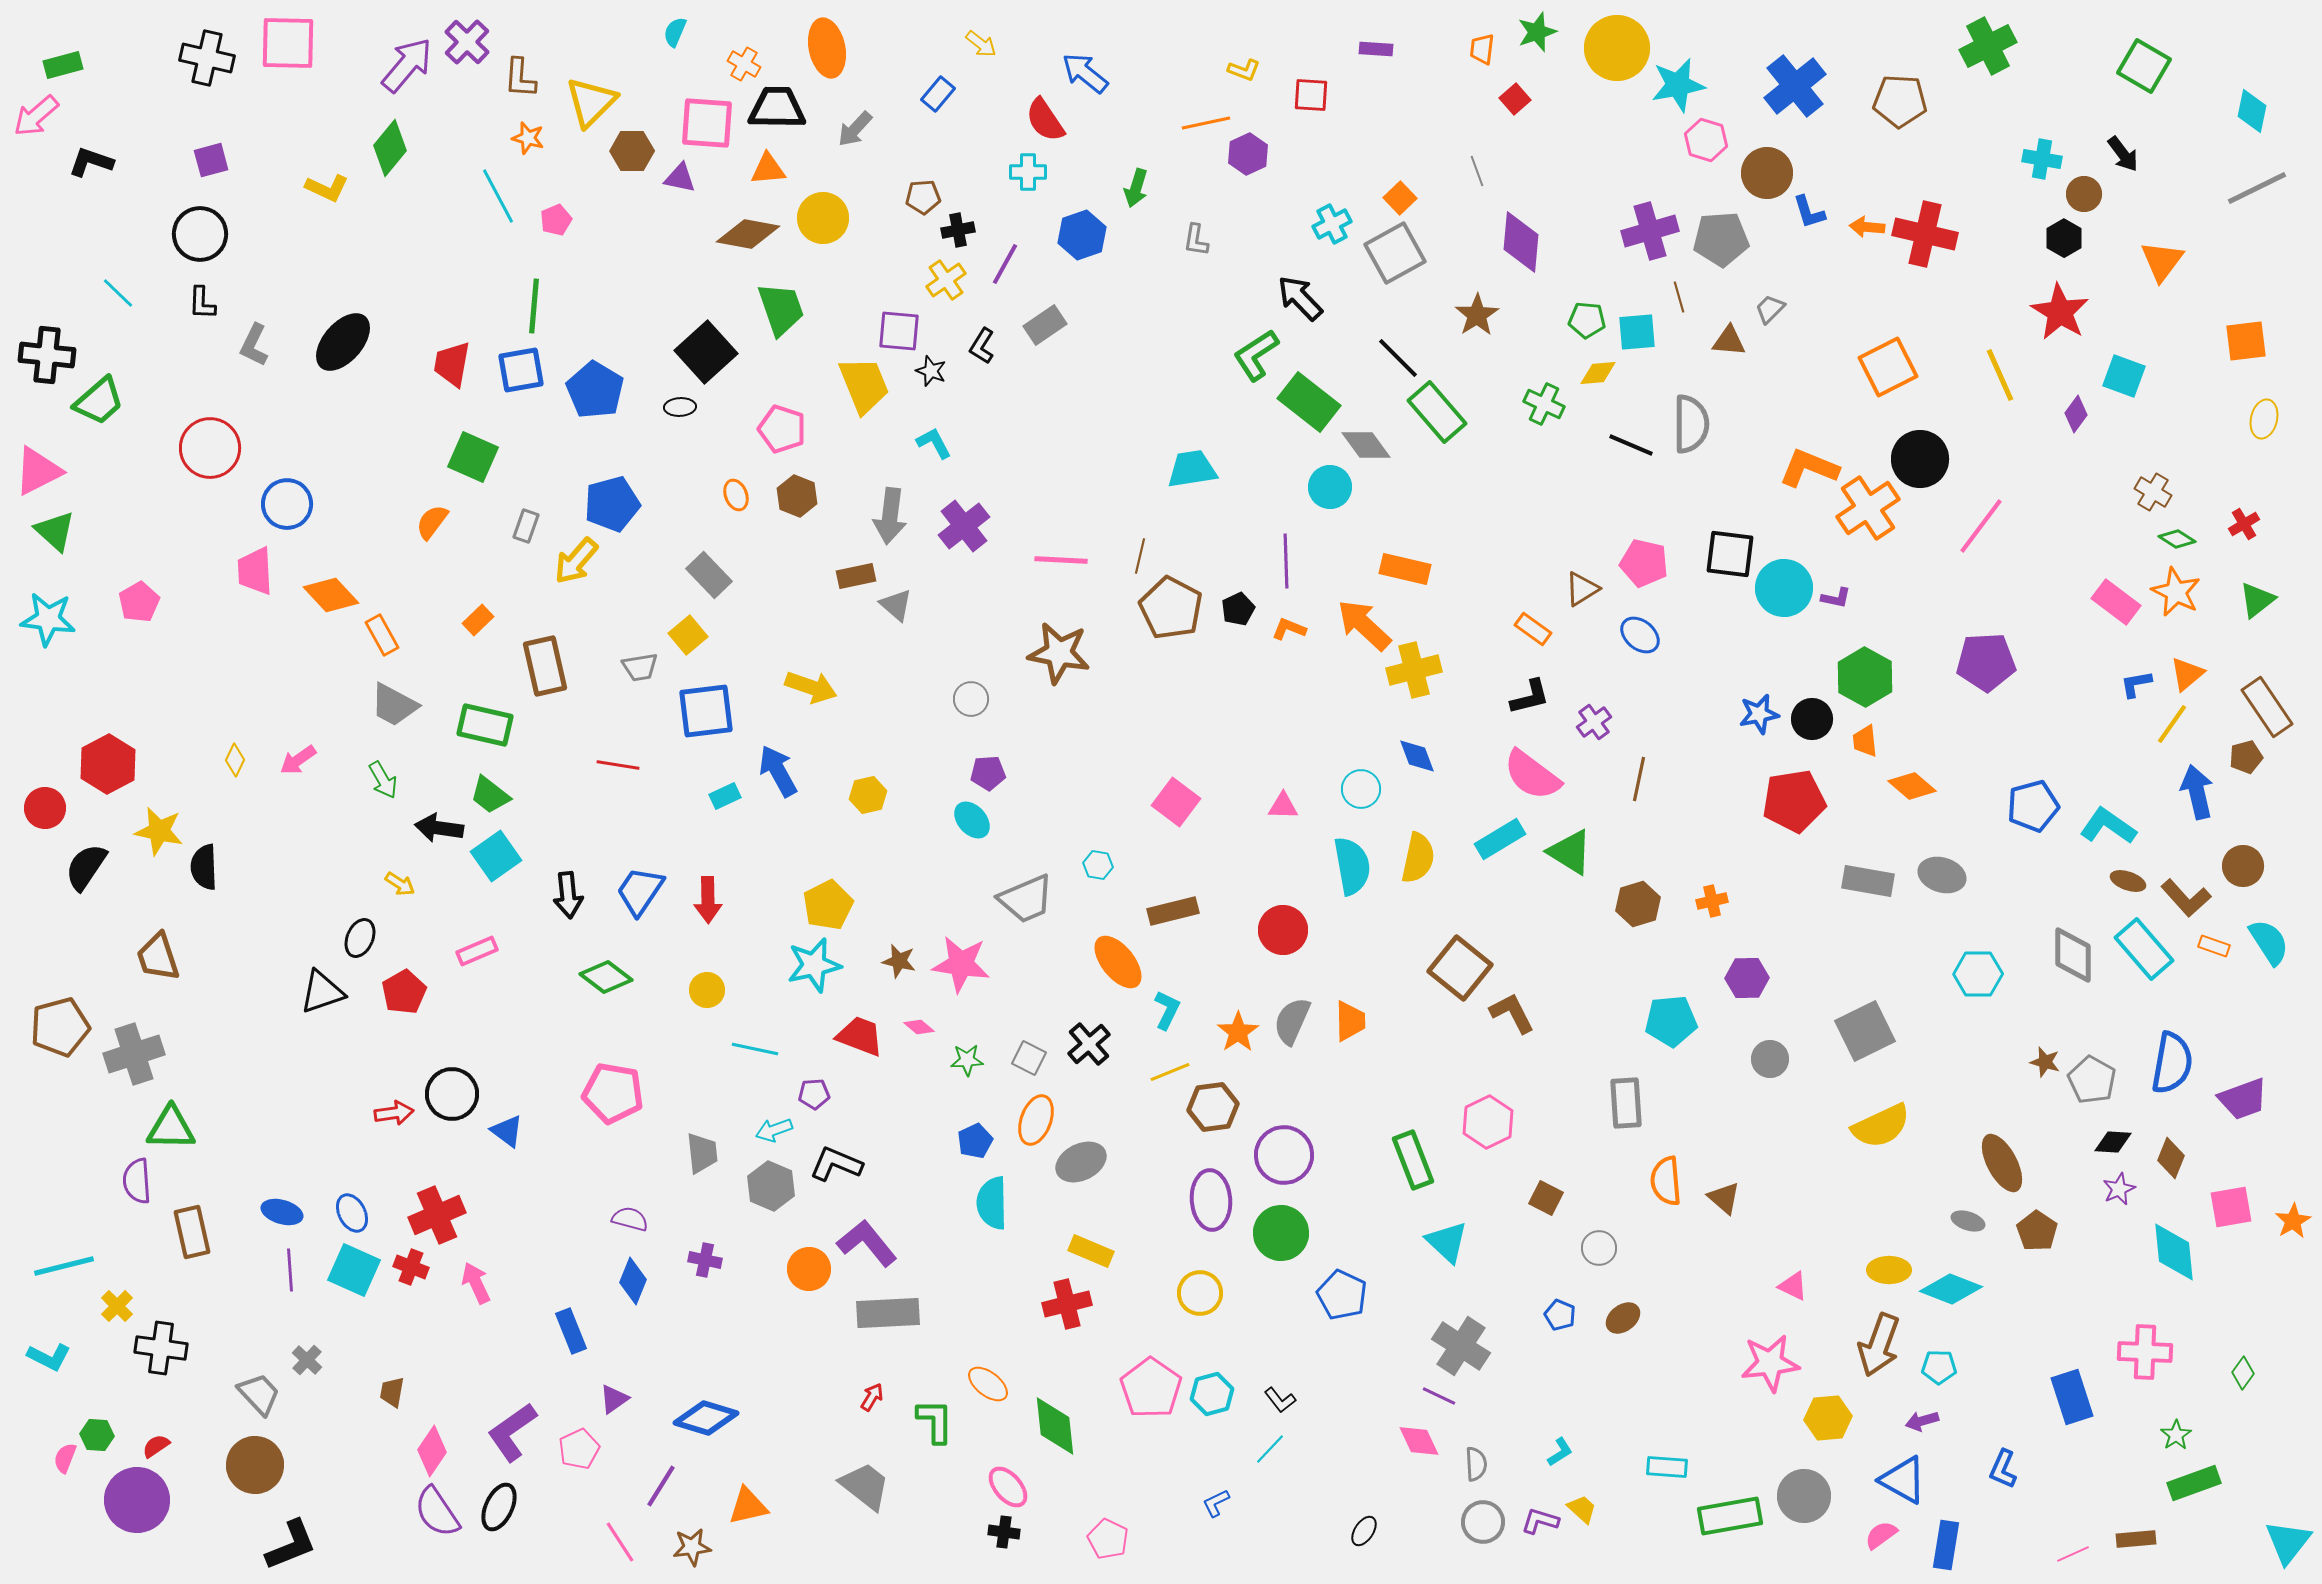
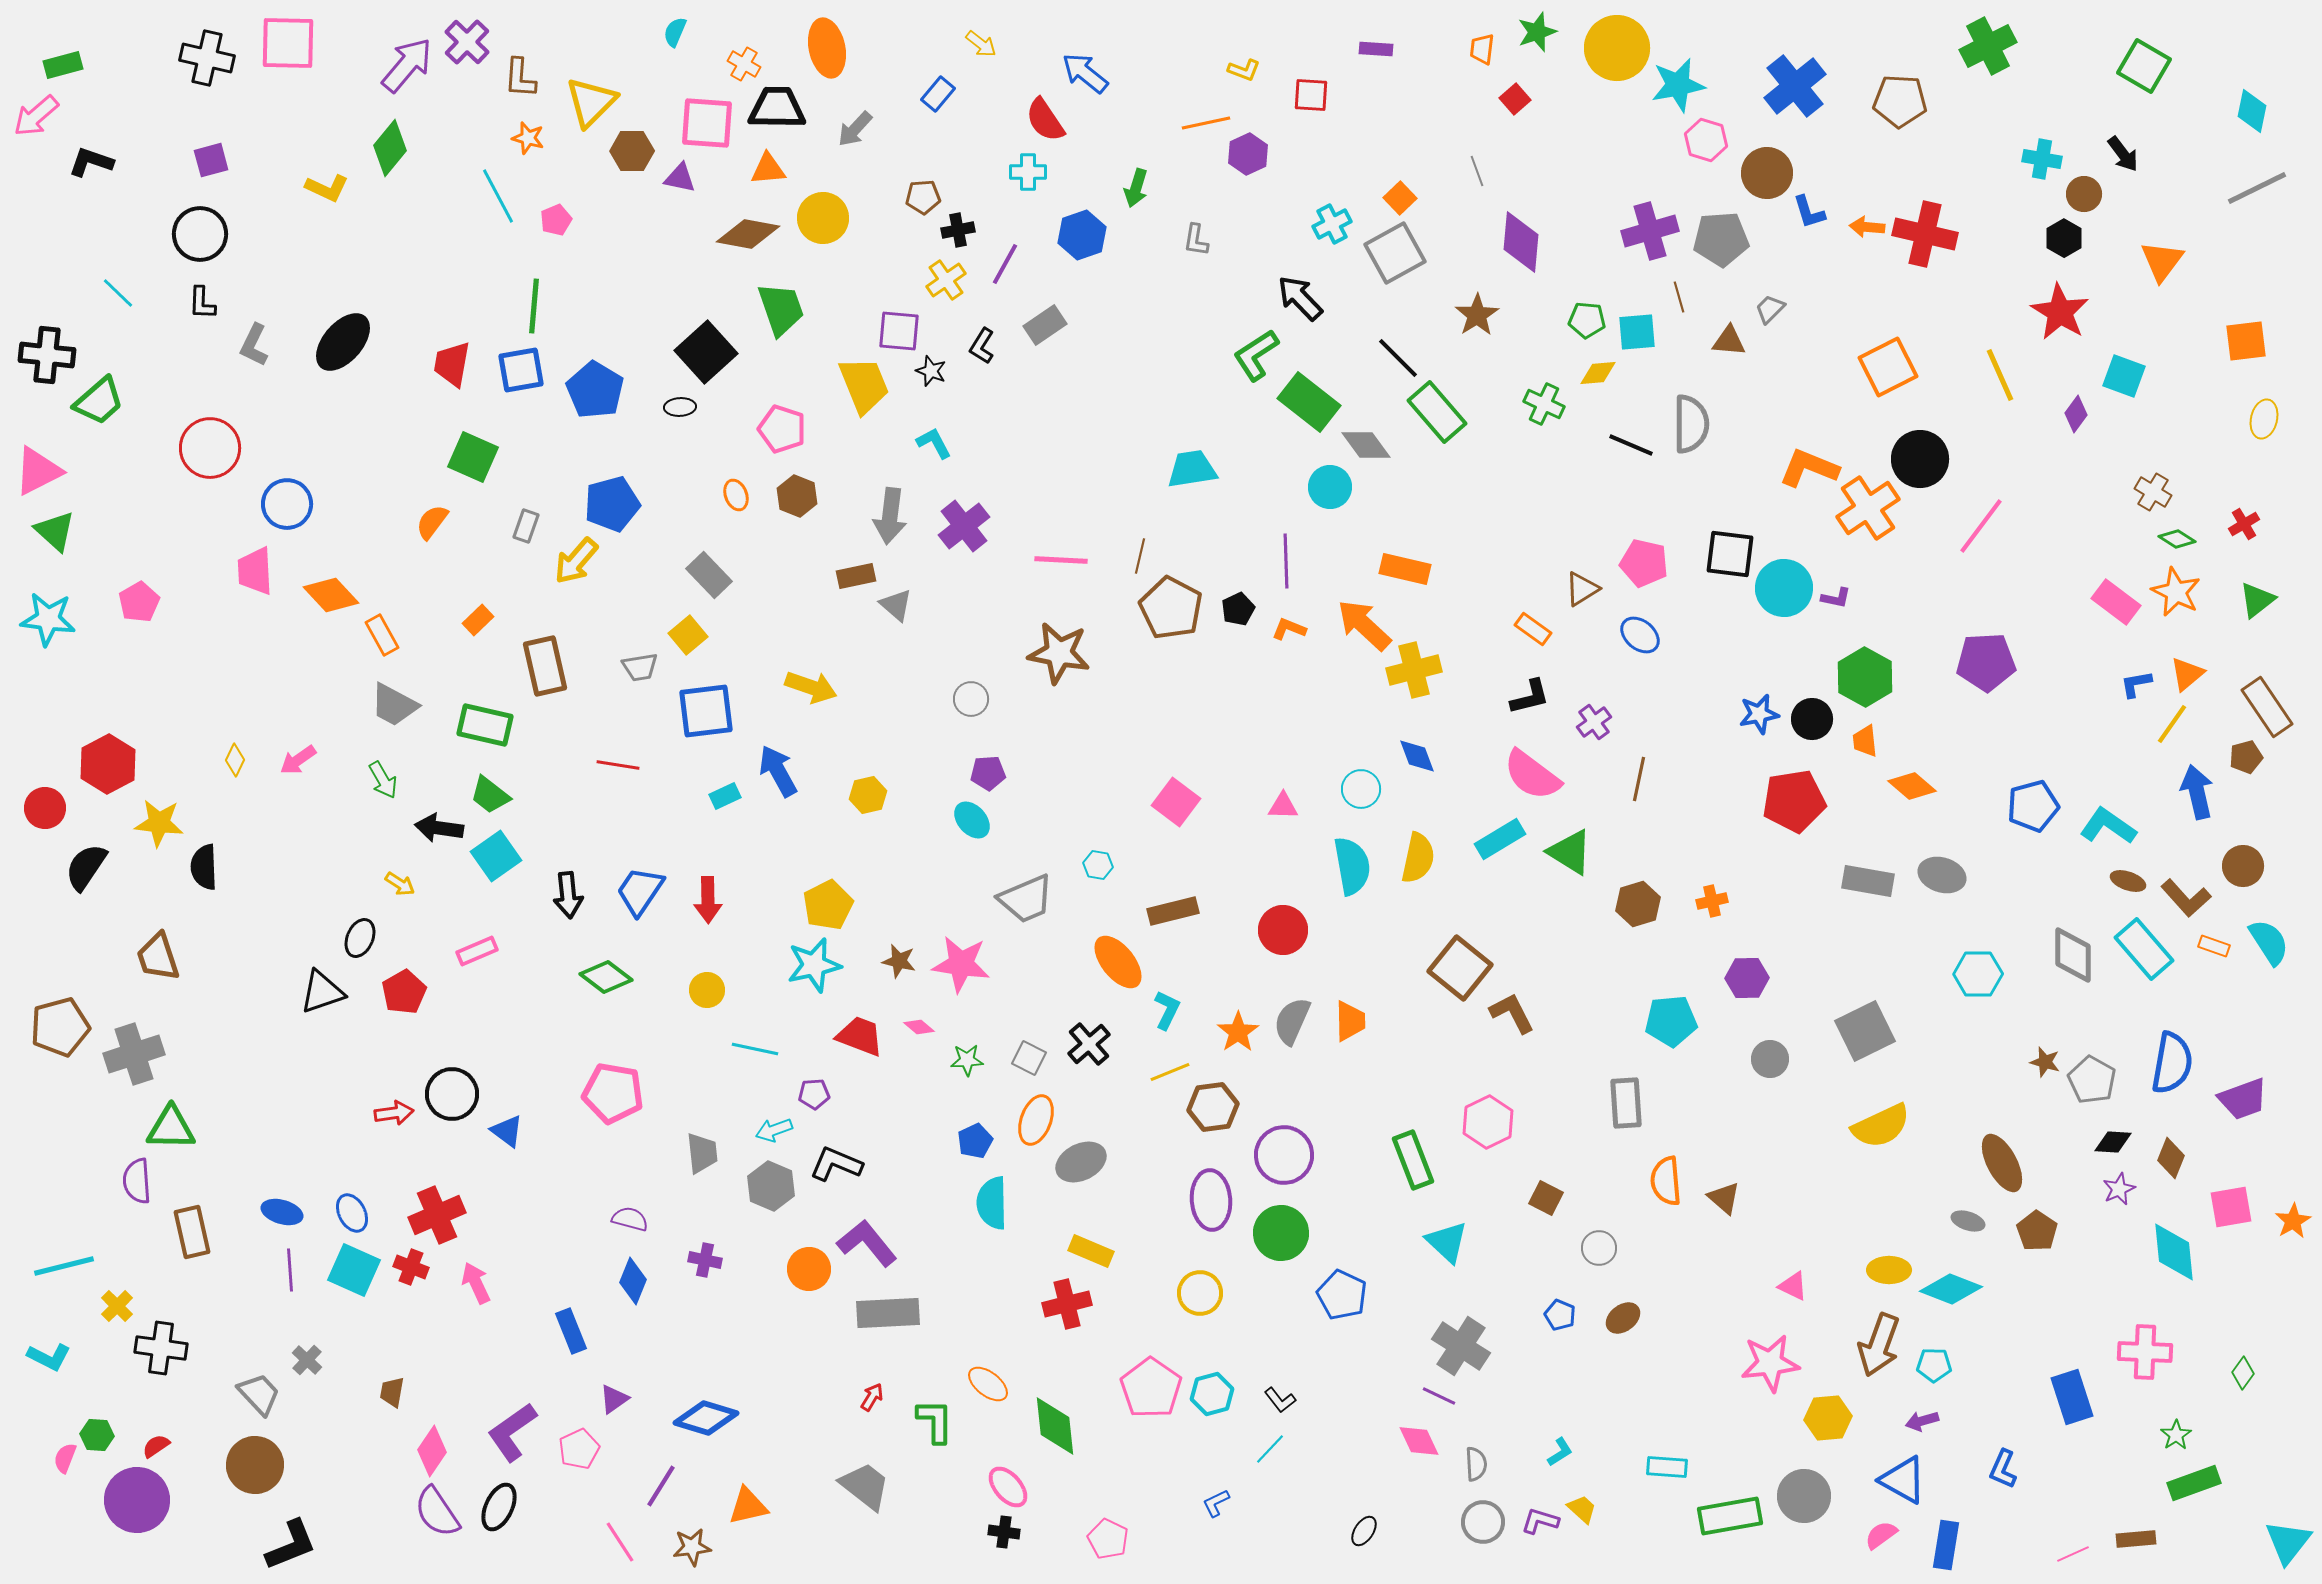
yellow star at (159, 831): moved 8 px up; rotated 6 degrees counterclockwise
cyan pentagon at (1939, 1367): moved 5 px left, 2 px up
